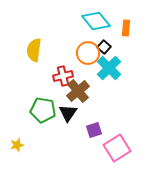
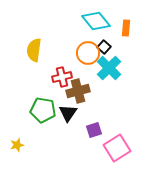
red cross: moved 1 px left, 1 px down
brown cross: rotated 25 degrees clockwise
